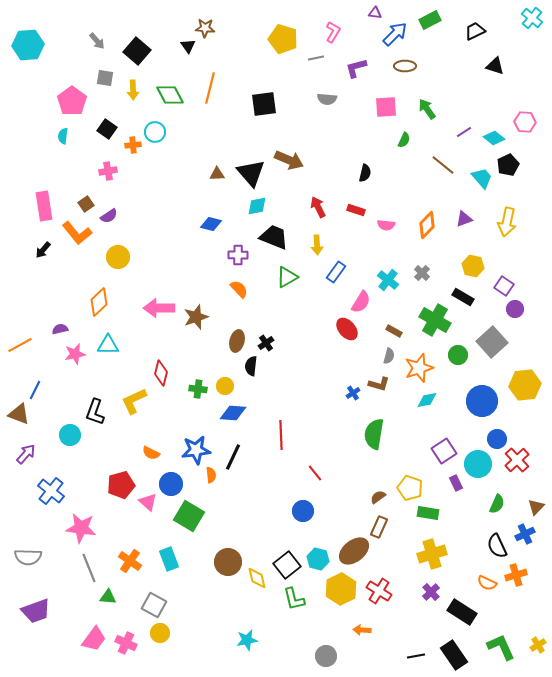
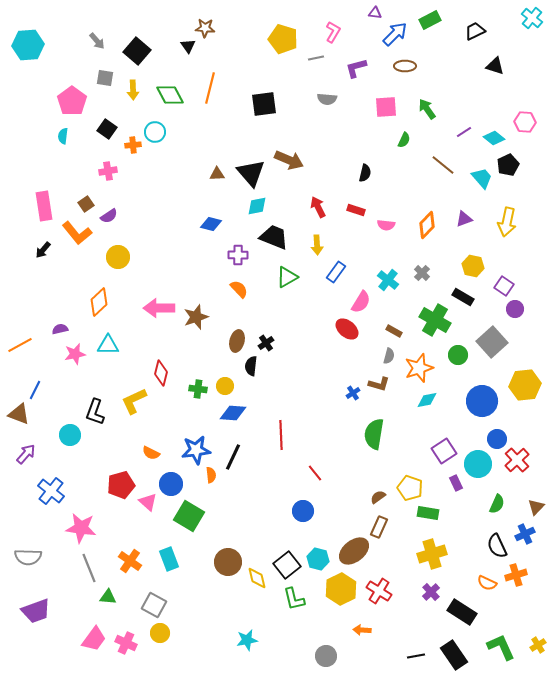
red ellipse at (347, 329): rotated 10 degrees counterclockwise
